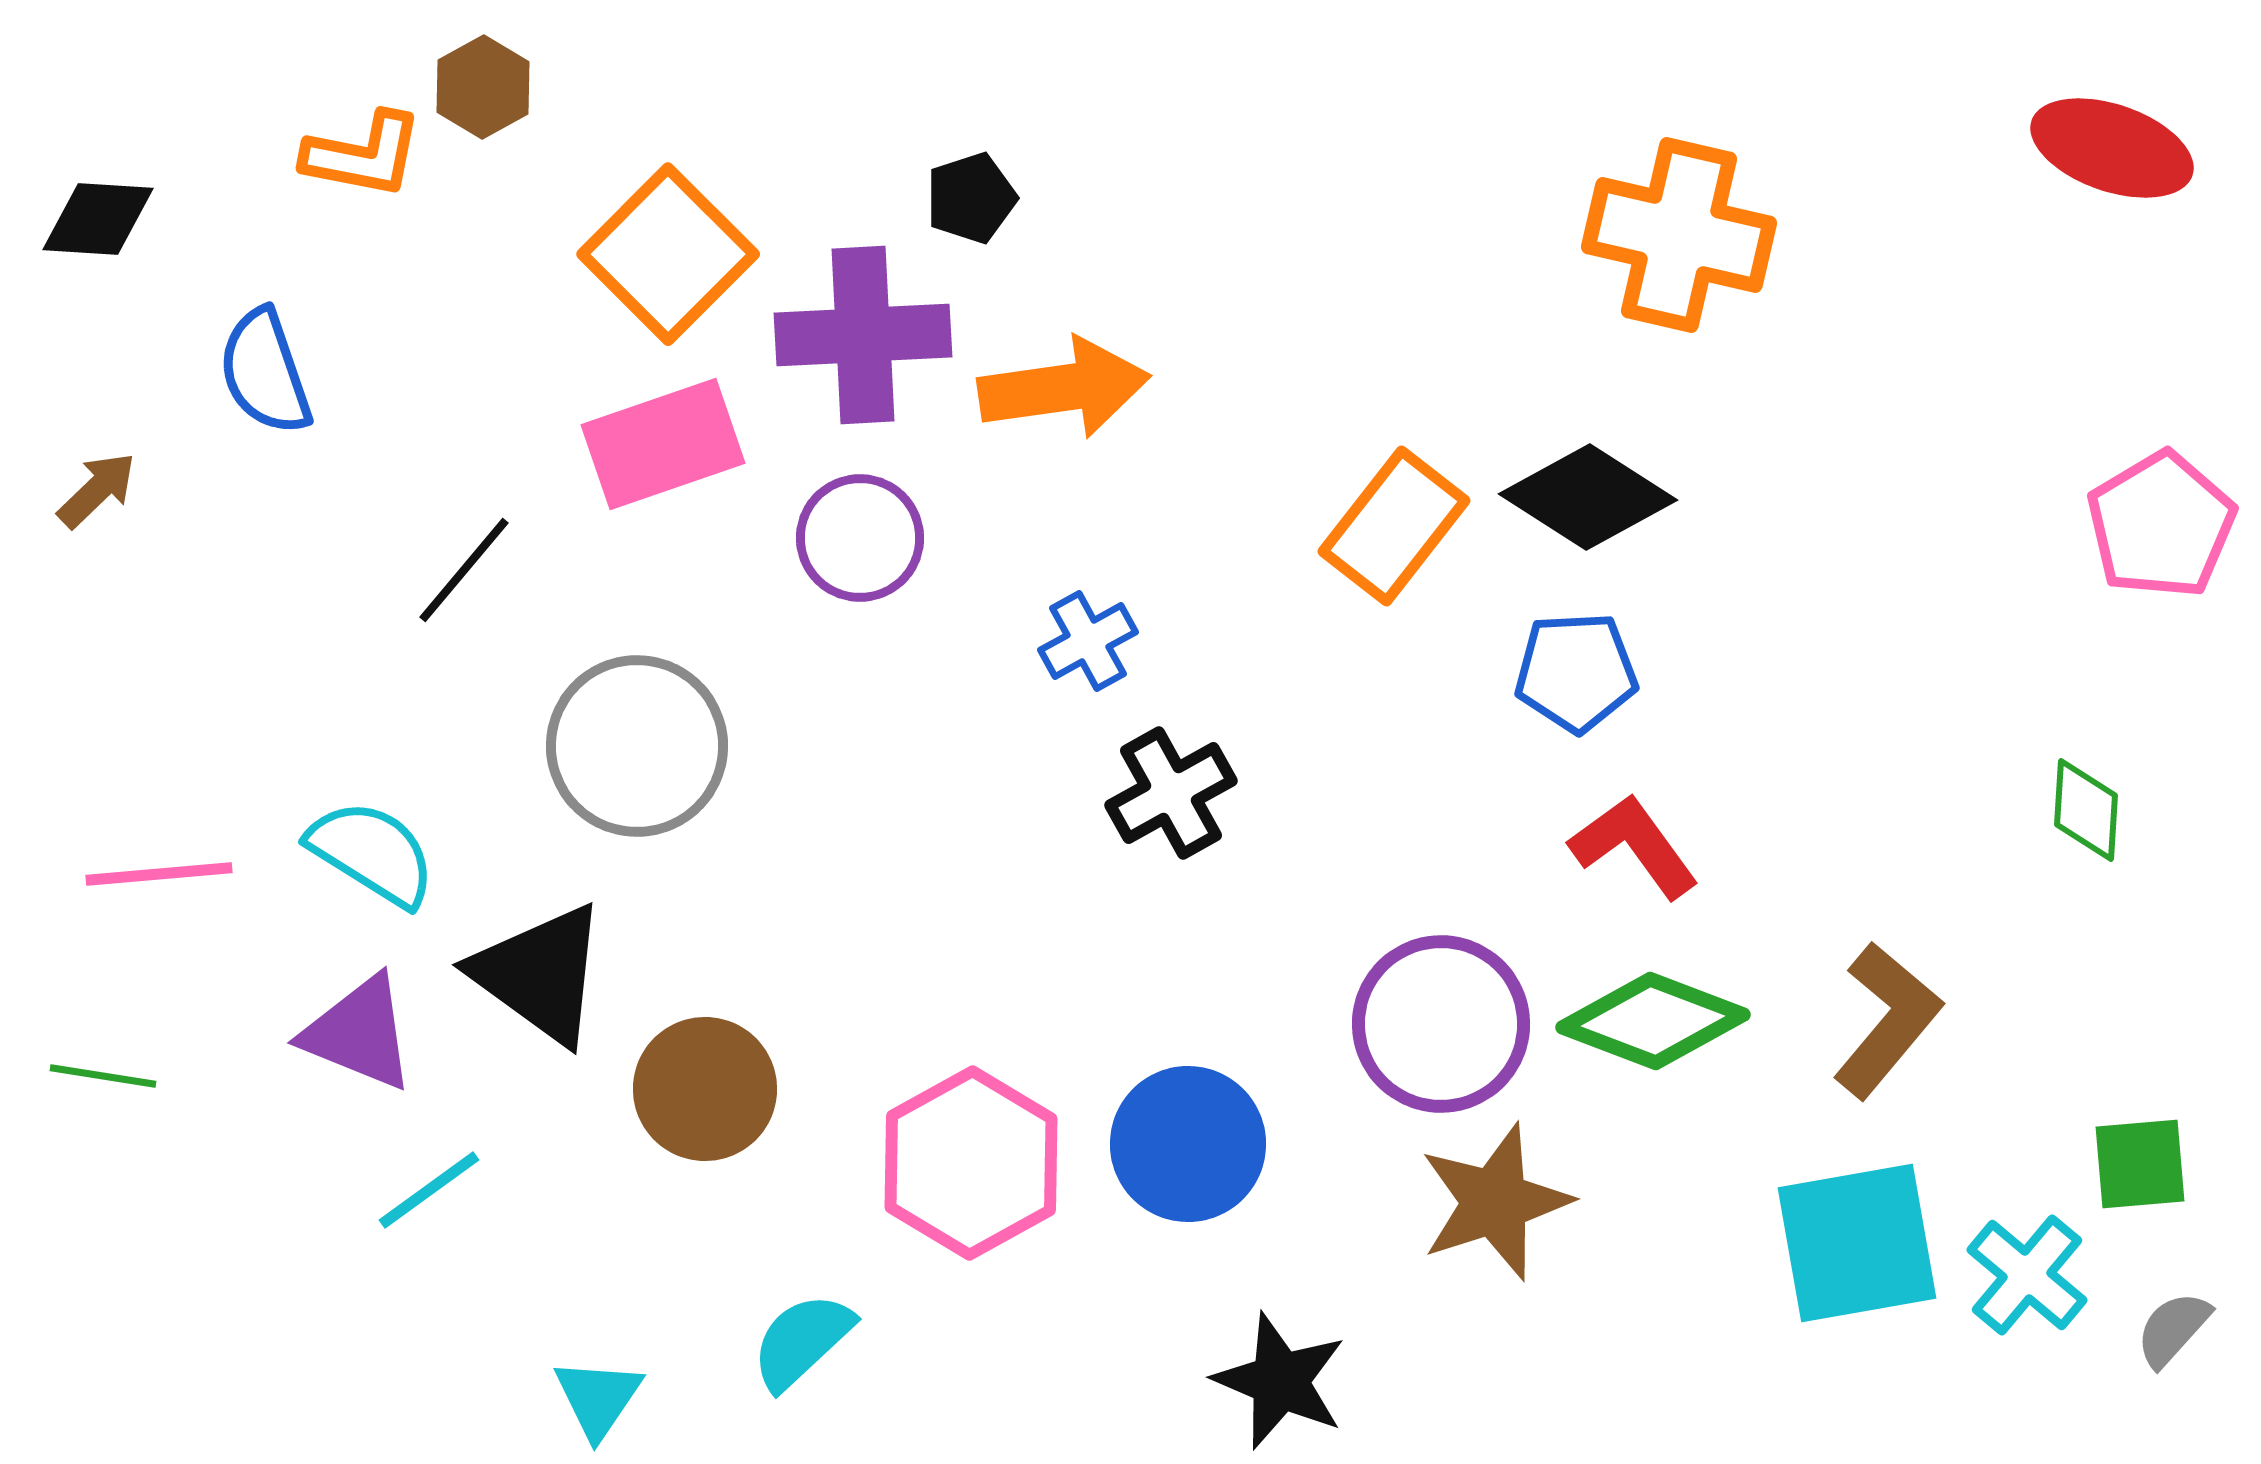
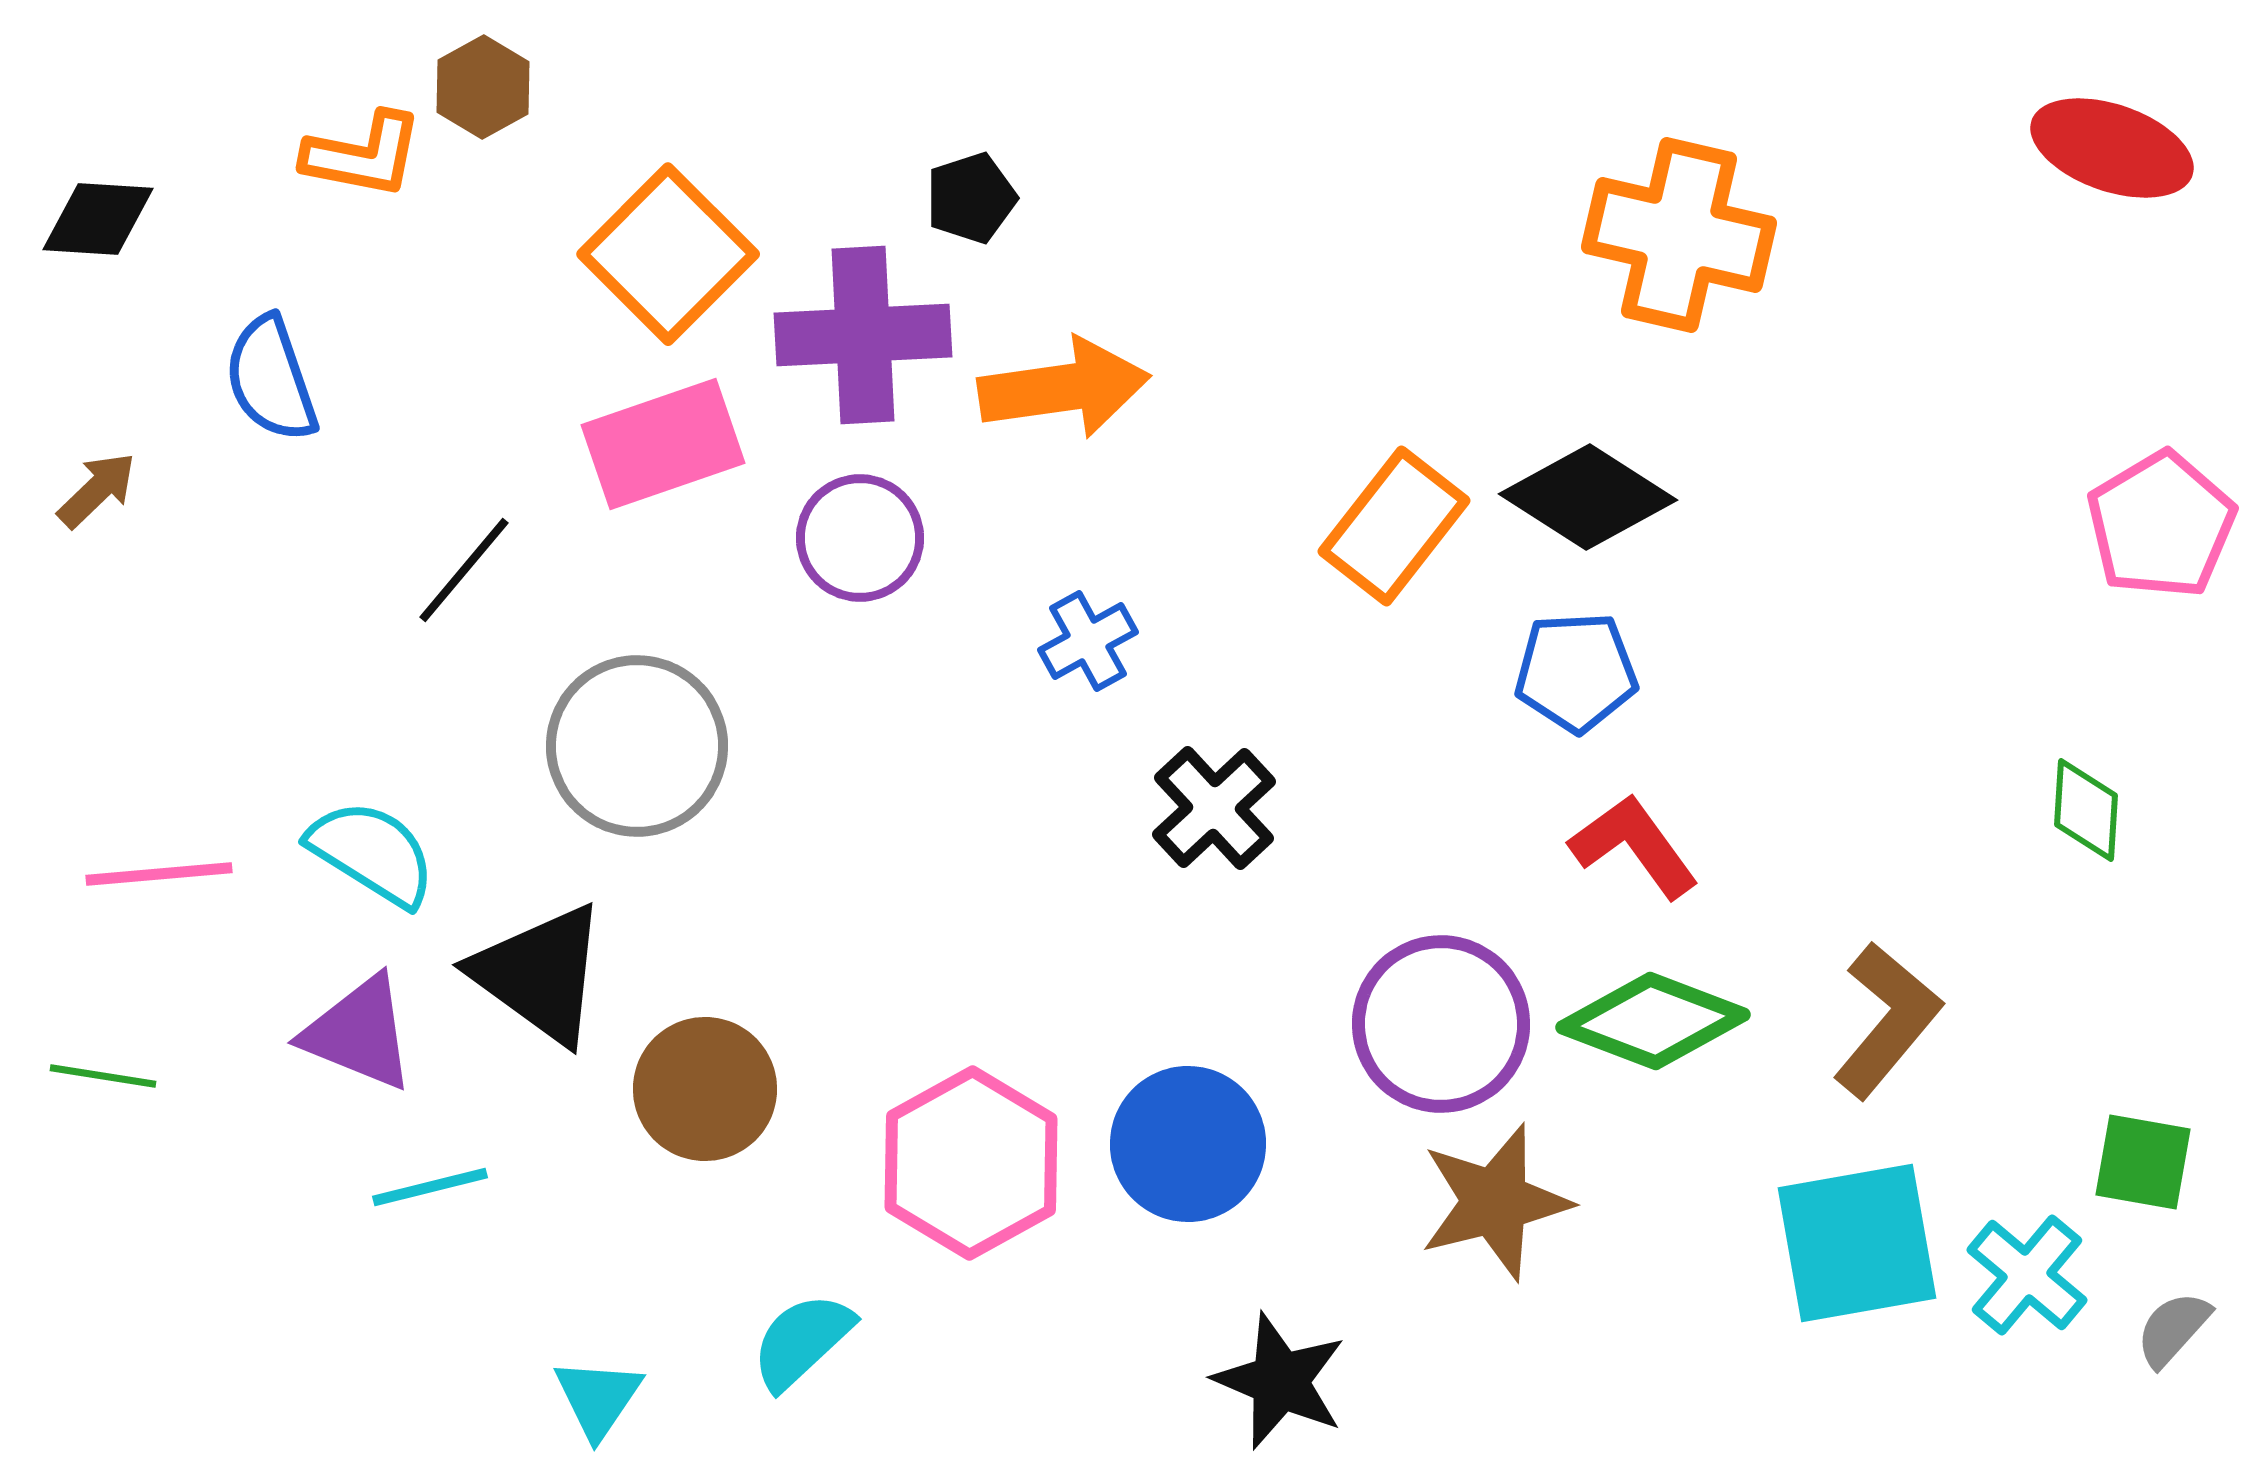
blue semicircle at (265, 372): moved 6 px right, 7 px down
black cross at (1171, 793): moved 43 px right, 15 px down; rotated 14 degrees counterclockwise
green square at (2140, 1164): moved 3 px right, 2 px up; rotated 15 degrees clockwise
cyan line at (429, 1190): moved 1 px right, 3 px up; rotated 22 degrees clockwise
brown star at (1495, 1202): rotated 4 degrees clockwise
